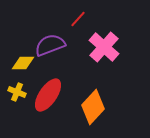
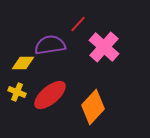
red line: moved 5 px down
purple semicircle: rotated 12 degrees clockwise
red ellipse: moved 2 px right; rotated 16 degrees clockwise
